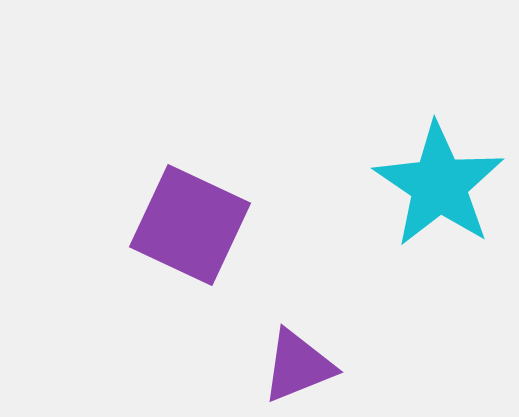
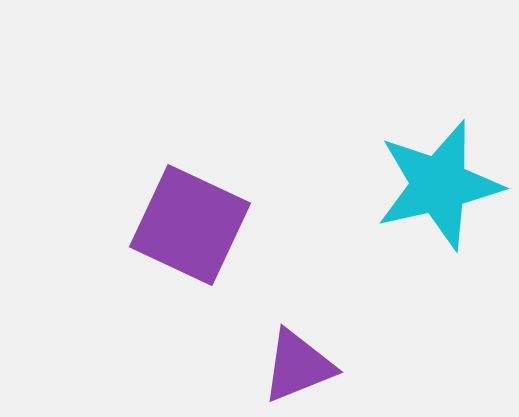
cyan star: rotated 25 degrees clockwise
